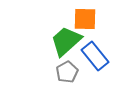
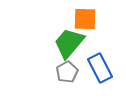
green trapezoid: moved 3 px right, 2 px down; rotated 8 degrees counterclockwise
blue rectangle: moved 5 px right, 12 px down; rotated 12 degrees clockwise
